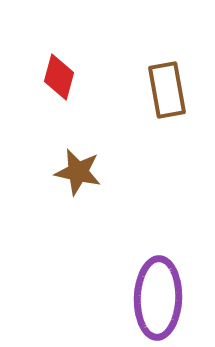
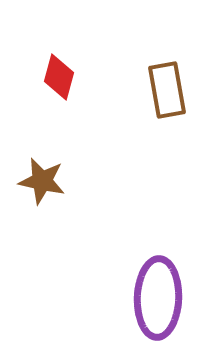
brown star: moved 36 px left, 9 px down
